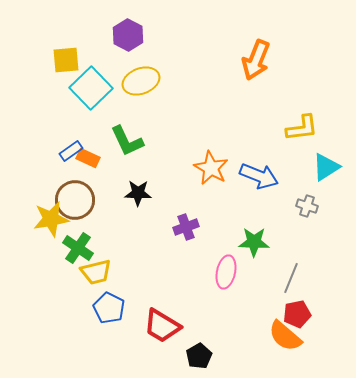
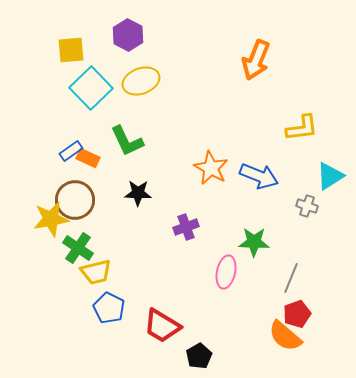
yellow square: moved 5 px right, 10 px up
cyan triangle: moved 4 px right, 9 px down
red pentagon: rotated 8 degrees counterclockwise
